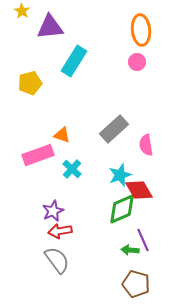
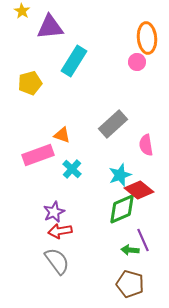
orange ellipse: moved 6 px right, 8 px down
gray rectangle: moved 1 px left, 5 px up
red diamond: rotated 20 degrees counterclockwise
purple star: moved 1 px right, 1 px down
gray semicircle: moved 1 px down
brown pentagon: moved 6 px left
